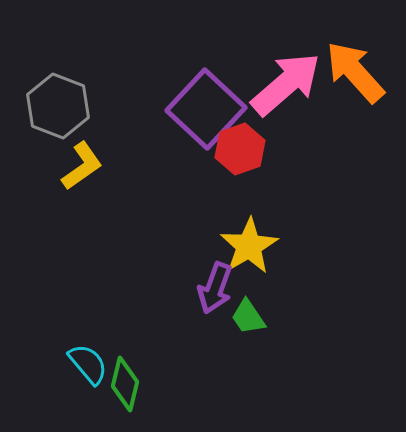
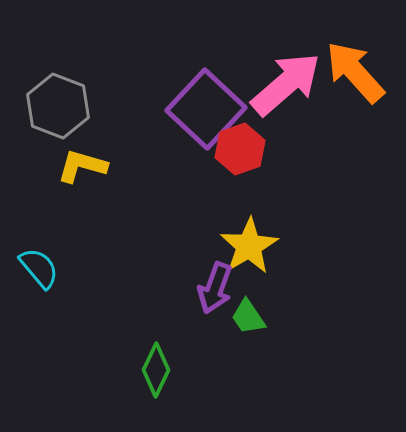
yellow L-shape: rotated 129 degrees counterclockwise
cyan semicircle: moved 49 px left, 96 px up
green diamond: moved 31 px right, 14 px up; rotated 12 degrees clockwise
